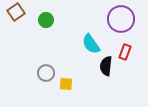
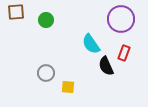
brown square: rotated 30 degrees clockwise
red rectangle: moved 1 px left, 1 px down
black semicircle: rotated 30 degrees counterclockwise
yellow square: moved 2 px right, 3 px down
